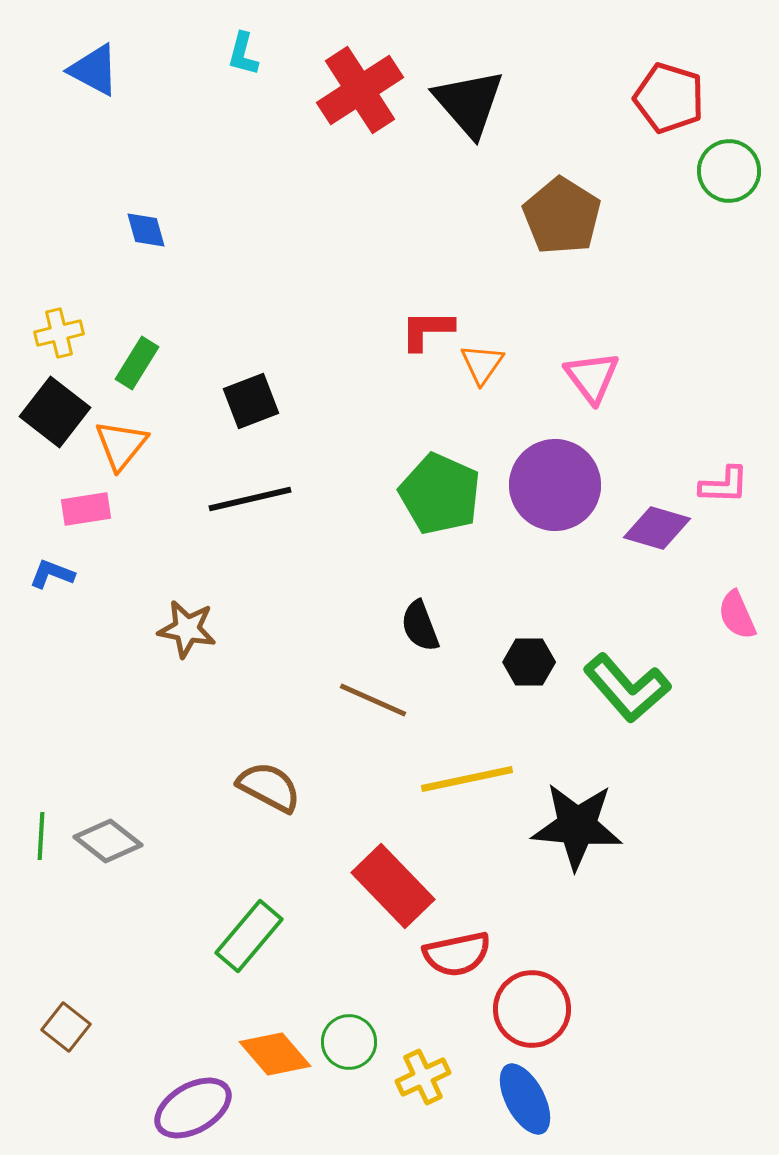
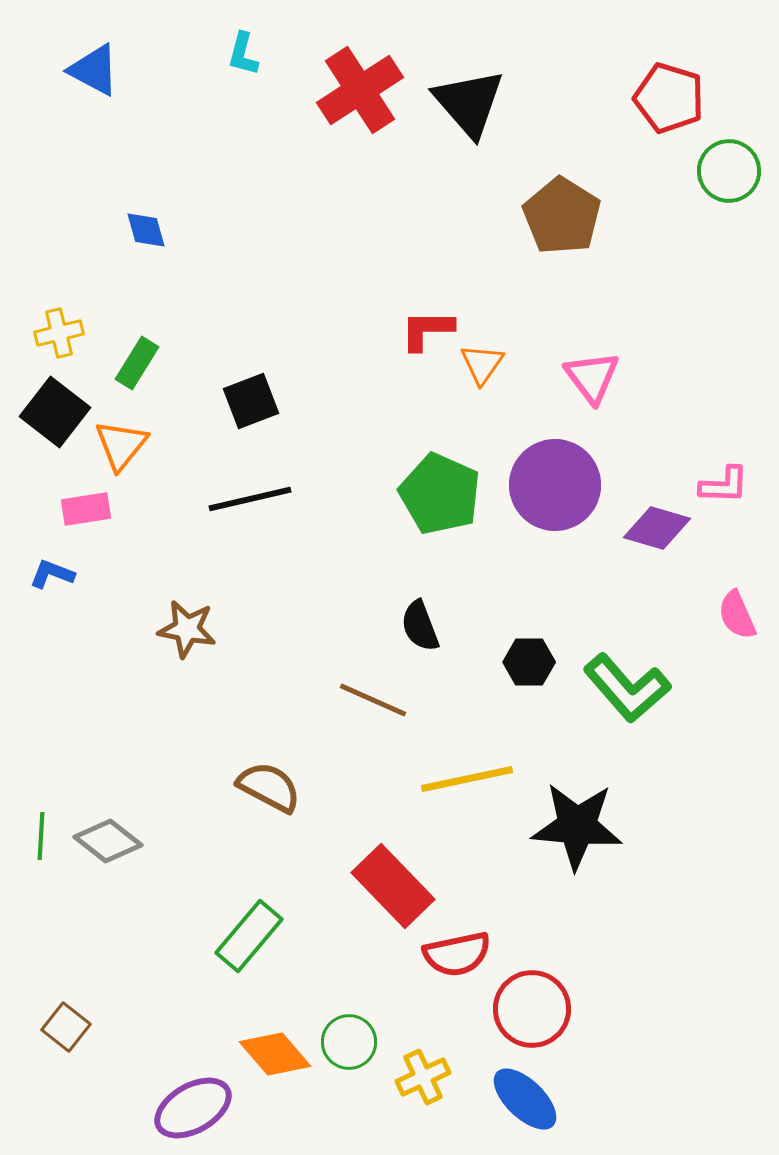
blue ellipse at (525, 1099): rotated 18 degrees counterclockwise
